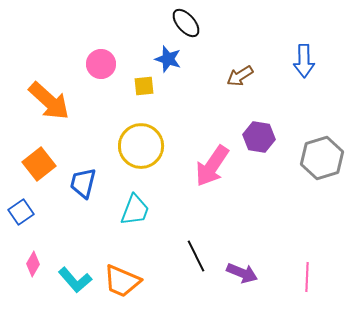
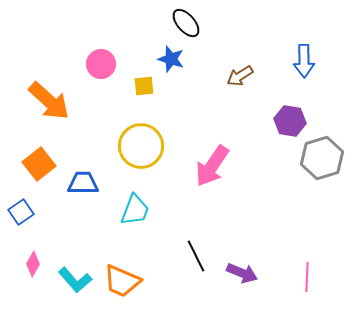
blue star: moved 3 px right
purple hexagon: moved 31 px right, 16 px up
blue trapezoid: rotated 76 degrees clockwise
